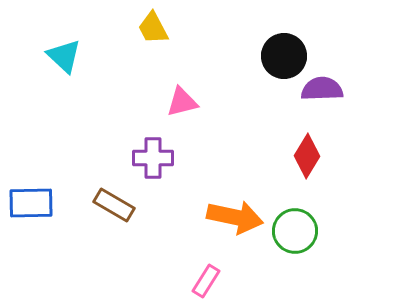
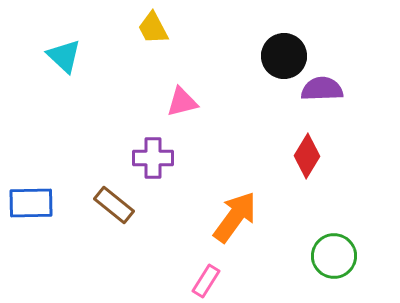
brown rectangle: rotated 9 degrees clockwise
orange arrow: rotated 66 degrees counterclockwise
green circle: moved 39 px right, 25 px down
